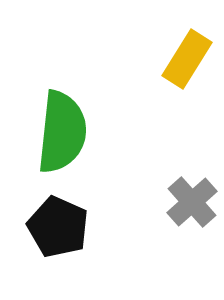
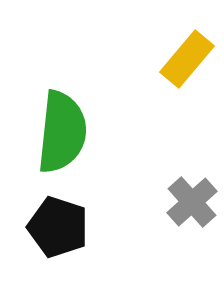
yellow rectangle: rotated 8 degrees clockwise
black pentagon: rotated 6 degrees counterclockwise
